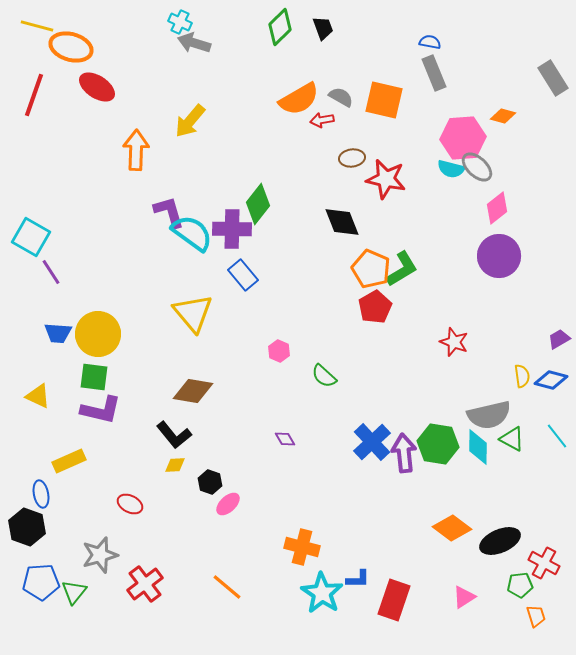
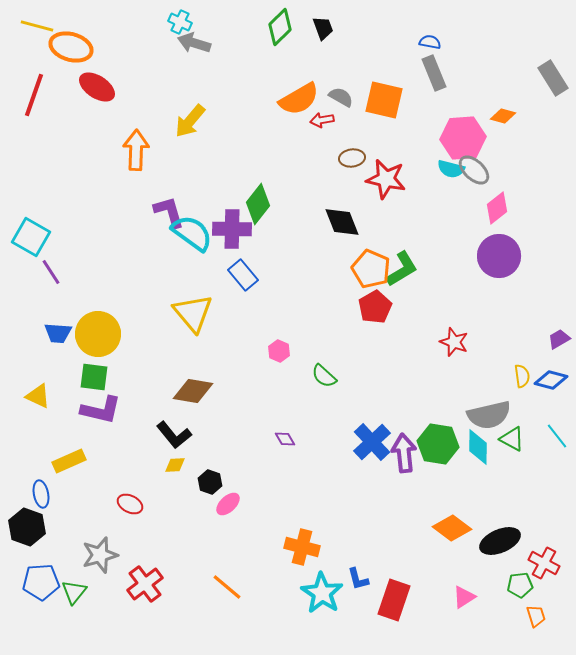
gray ellipse at (477, 167): moved 3 px left, 3 px down
blue L-shape at (358, 579): rotated 75 degrees clockwise
